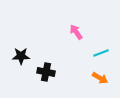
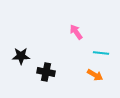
cyan line: rotated 28 degrees clockwise
orange arrow: moved 5 px left, 3 px up
